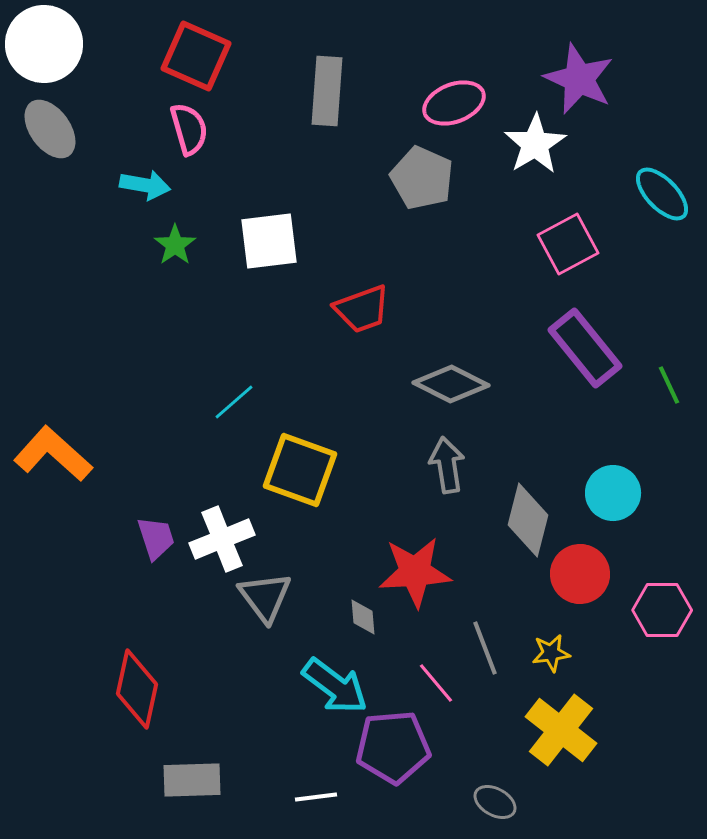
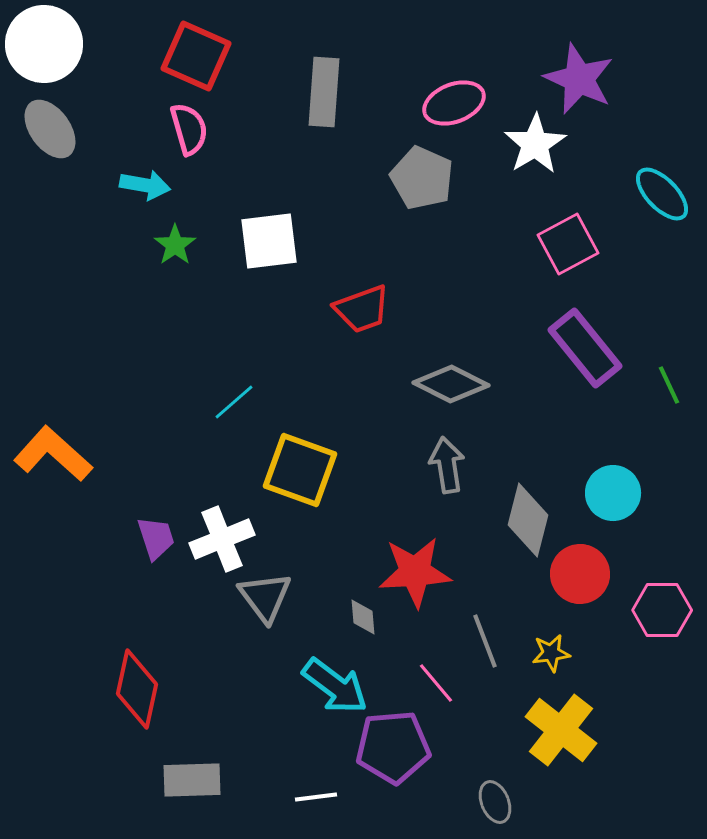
gray rectangle at (327, 91): moved 3 px left, 1 px down
gray line at (485, 648): moved 7 px up
gray ellipse at (495, 802): rotated 39 degrees clockwise
